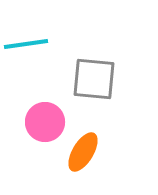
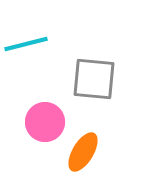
cyan line: rotated 6 degrees counterclockwise
